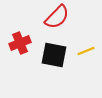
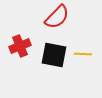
red cross: moved 3 px down
yellow line: moved 3 px left, 3 px down; rotated 24 degrees clockwise
